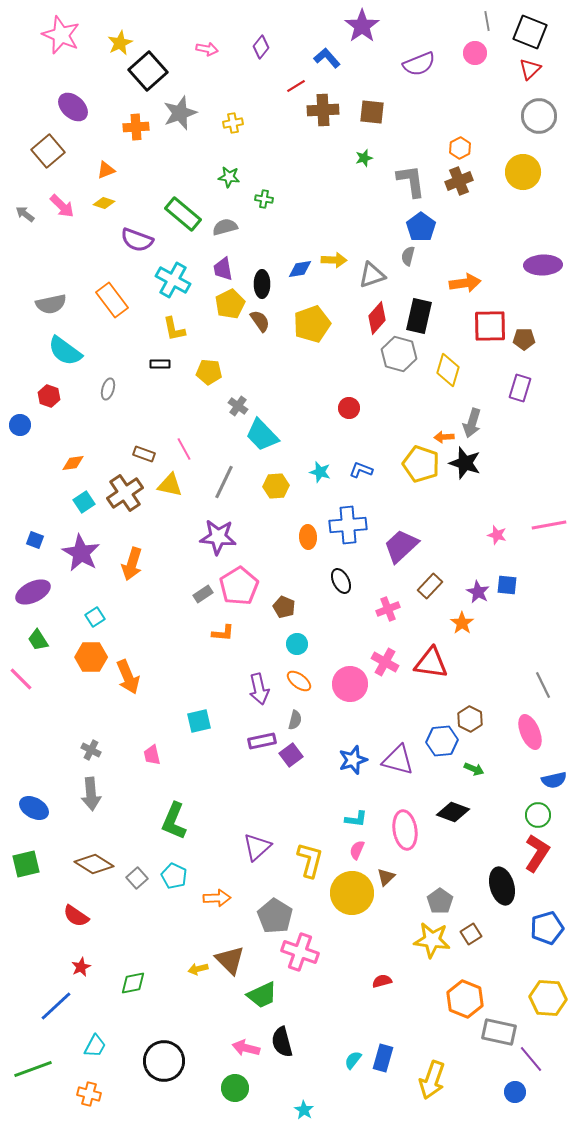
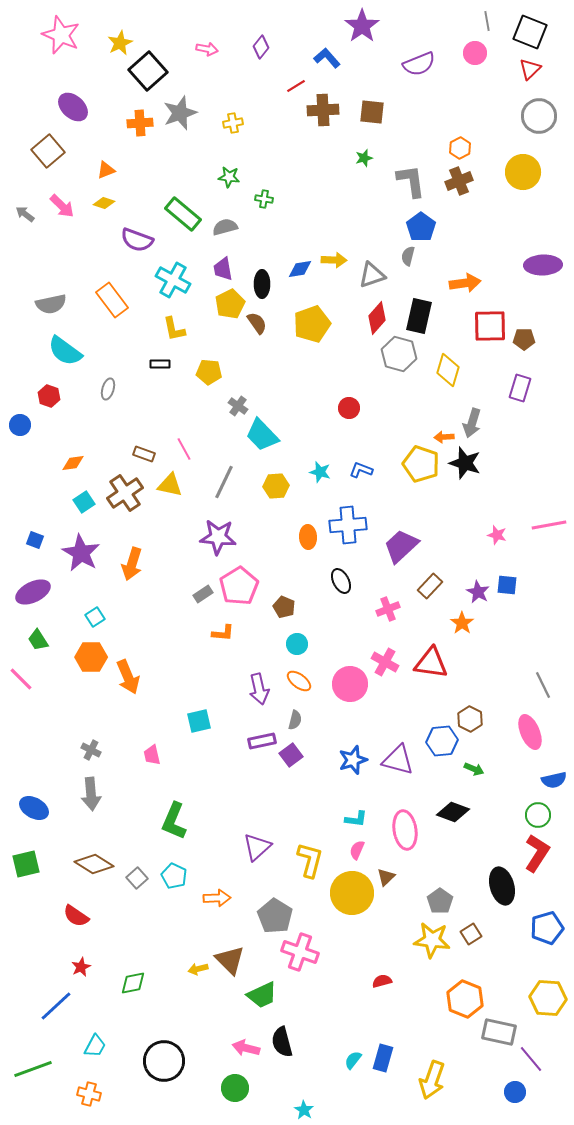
orange cross at (136, 127): moved 4 px right, 4 px up
brown semicircle at (260, 321): moved 3 px left, 2 px down
